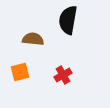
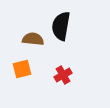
black semicircle: moved 7 px left, 6 px down
orange square: moved 2 px right, 3 px up
